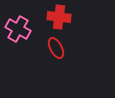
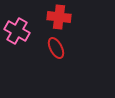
pink cross: moved 1 px left, 2 px down
